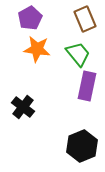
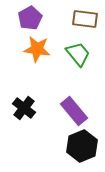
brown rectangle: rotated 60 degrees counterclockwise
purple rectangle: moved 13 px left, 25 px down; rotated 52 degrees counterclockwise
black cross: moved 1 px right, 1 px down
